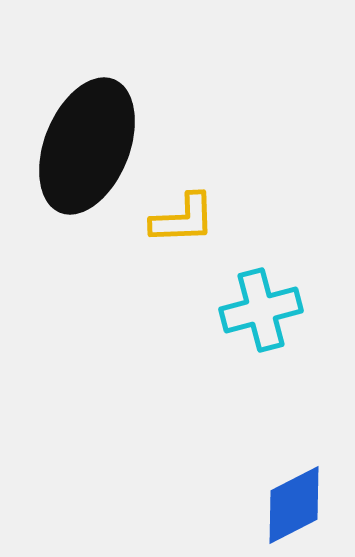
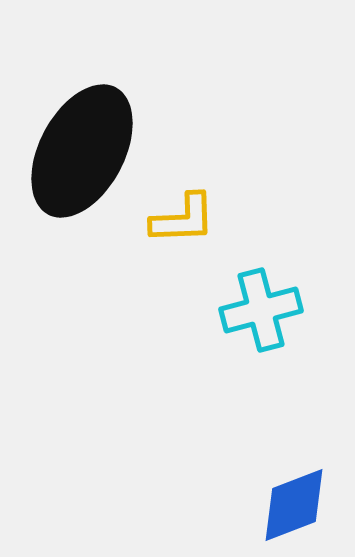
black ellipse: moved 5 px left, 5 px down; rotated 6 degrees clockwise
blue diamond: rotated 6 degrees clockwise
